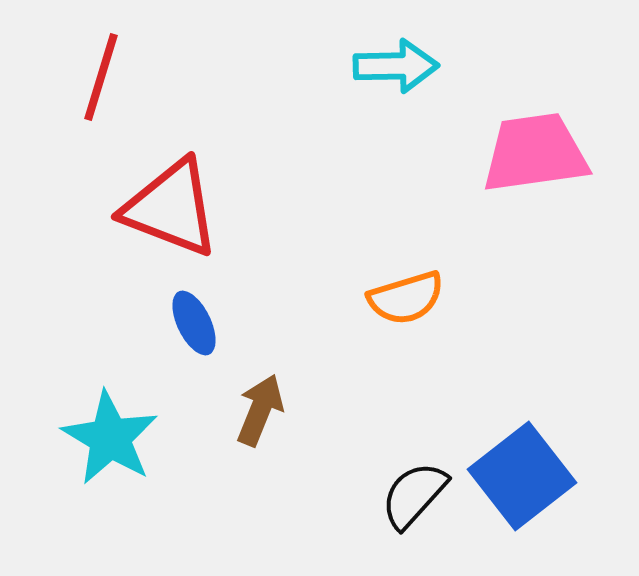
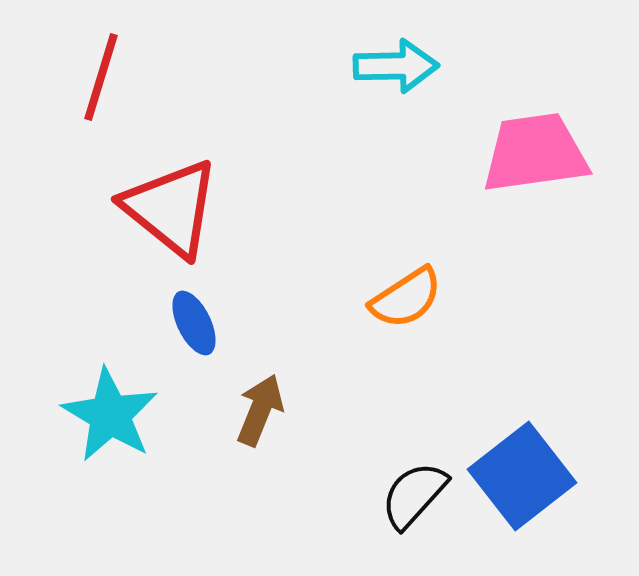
red triangle: rotated 18 degrees clockwise
orange semicircle: rotated 16 degrees counterclockwise
cyan star: moved 23 px up
